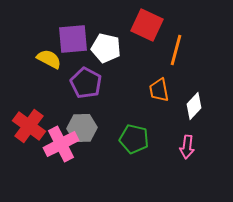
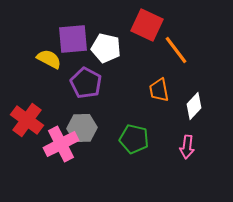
orange line: rotated 52 degrees counterclockwise
red cross: moved 2 px left, 6 px up
